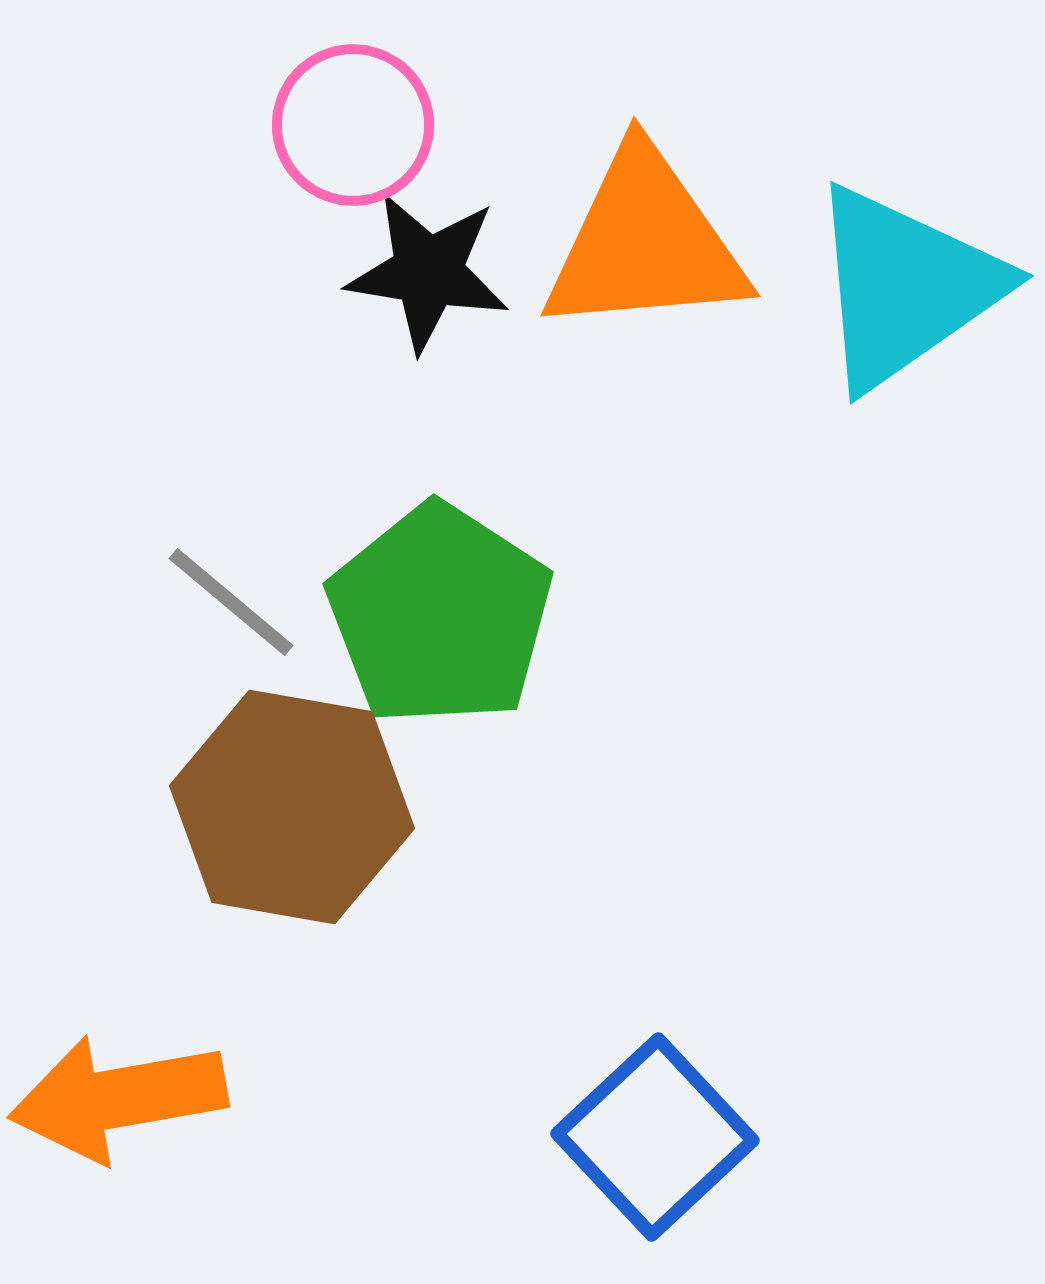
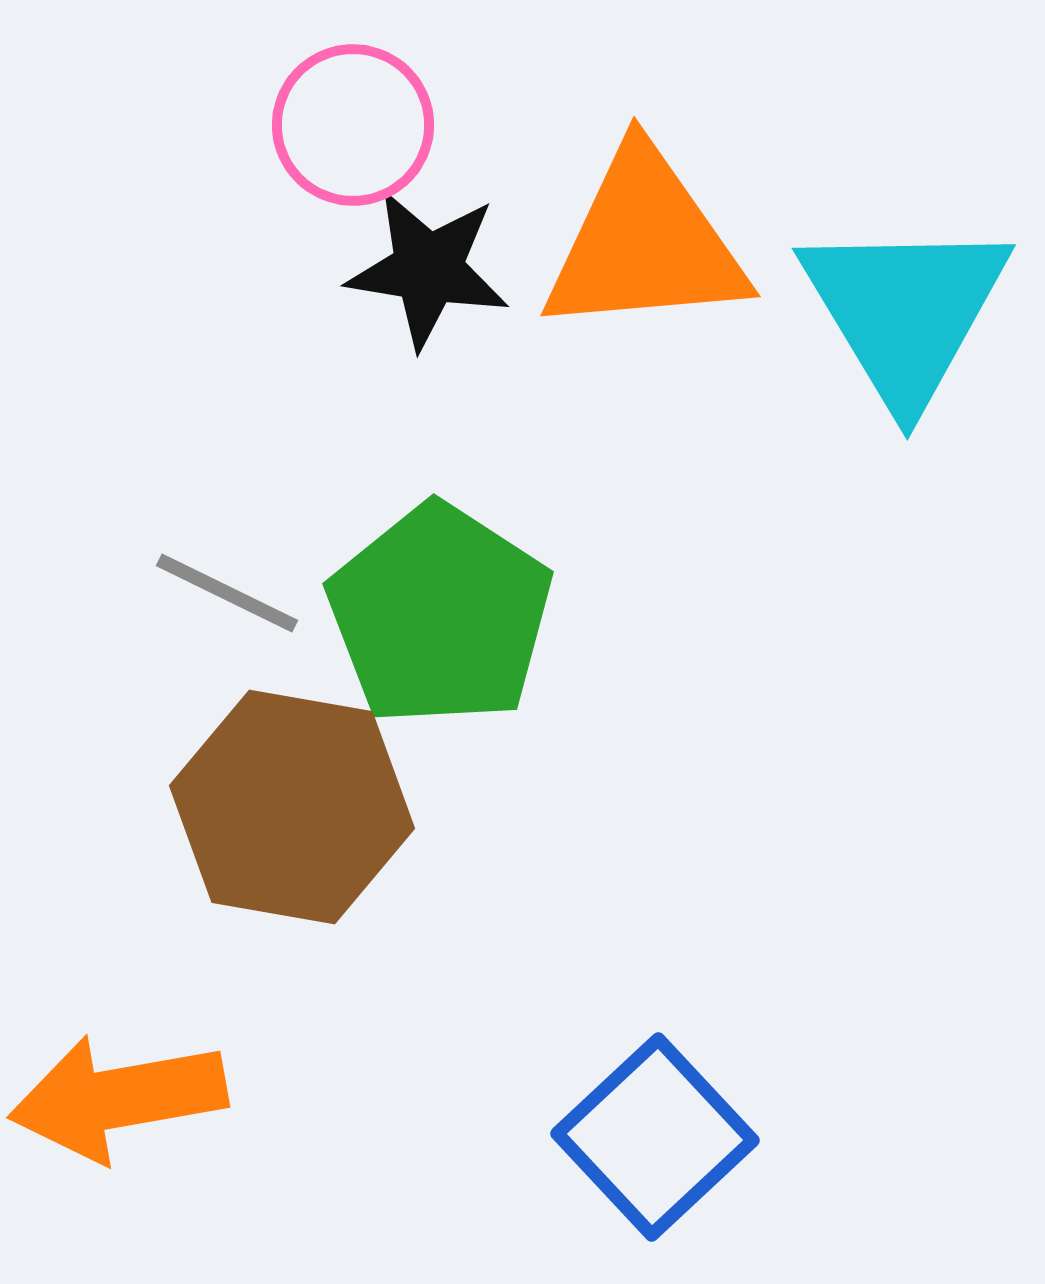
black star: moved 3 px up
cyan triangle: moved 24 px down; rotated 26 degrees counterclockwise
gray line: moved 4 px left, 9 px up; rotated 14 degrees counterclockwise
